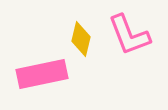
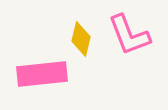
pink rectangle: rotated 6 degrees clockwise
